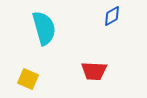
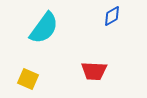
cyan semicircle: rotated 52 degrees clockwise
